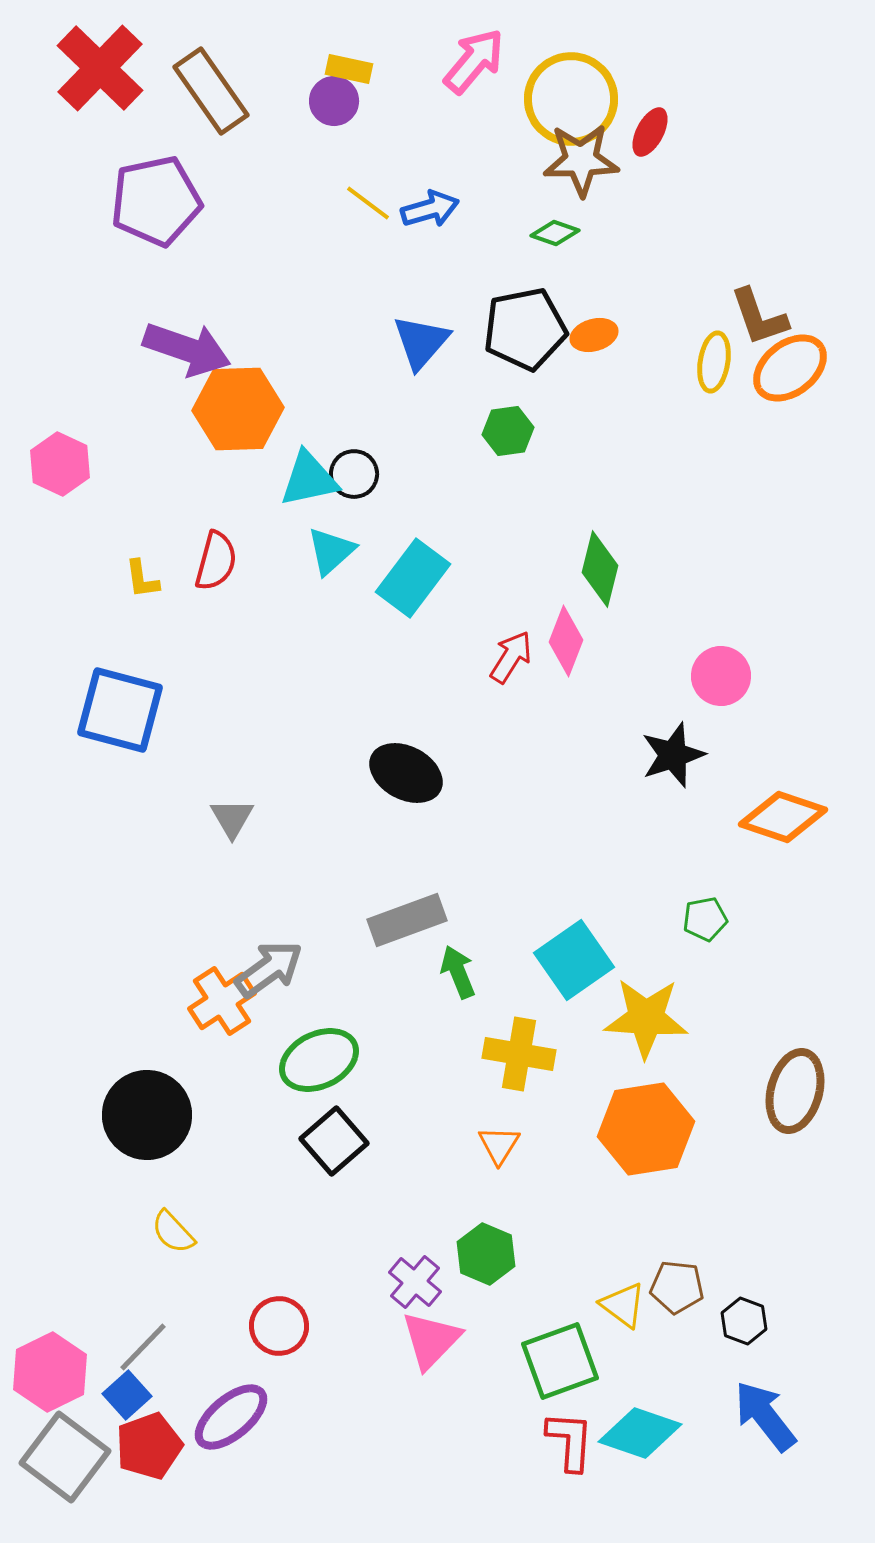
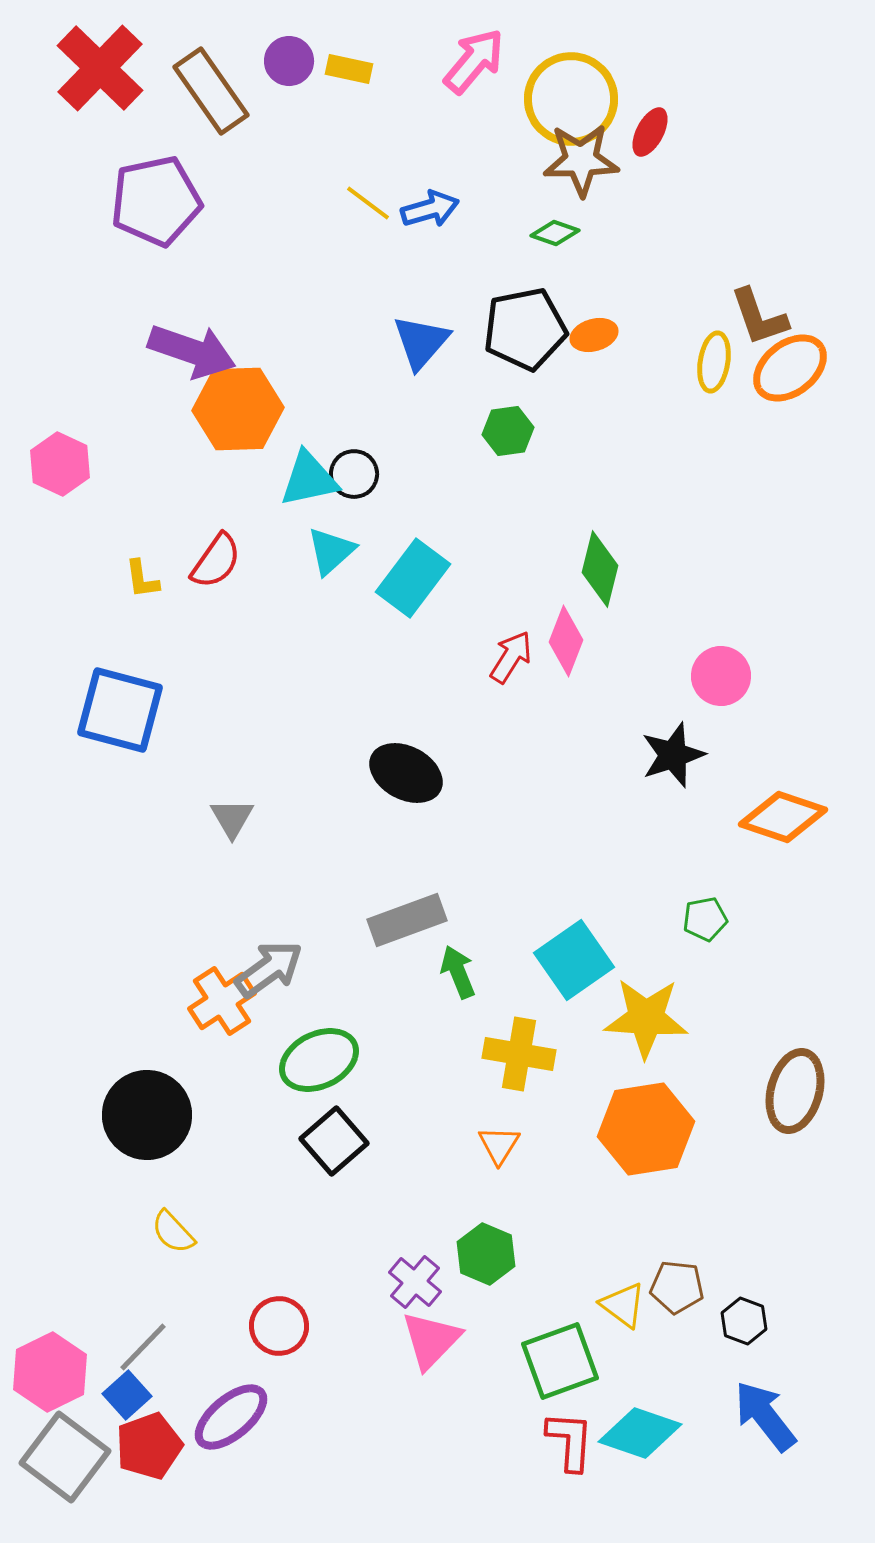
purple circle at (334, 101): moved 45 px left, 40 px up
purple arrow at (187, 349): moved 5 px right, 2 px down
red semicircle at (216, 561): rotated 20 degrees clockwise
